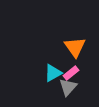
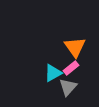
pink rectangle: moved 5 px up
